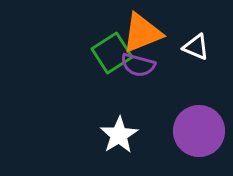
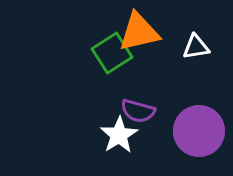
orange triangle: moved 3 px left, 1 px up; rotated 9 degrees clockwise
white triangle: rotated 32 degrees counterclockwise
purple semicircle: moved 46 px down
